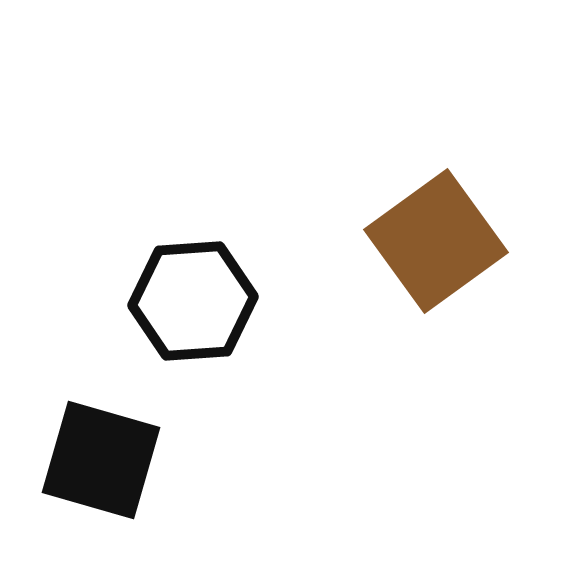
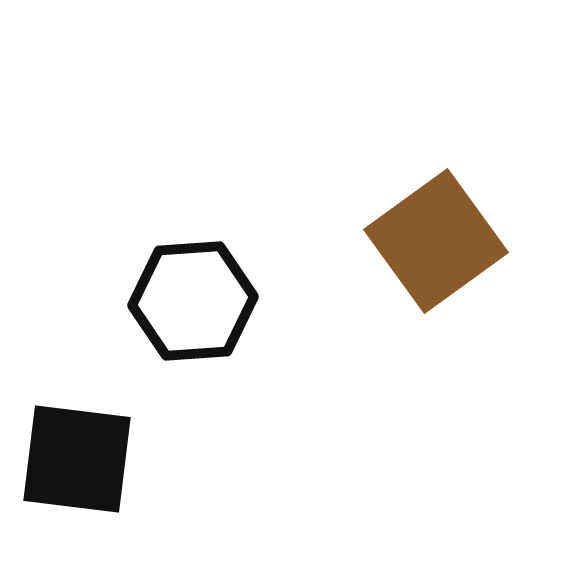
black square: moved 24 px left, 1 px up; rotated 9 degrees counterclockwise
